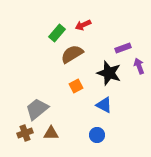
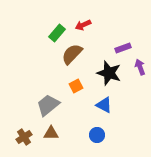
brown semicircle: rotated 15 degrees counterclockwise
purple arrow: moved 1 px right, 1 px down
gray trapezoid: moved 11 px right, 4 px up
brown cross: moved 1 px left, 4 px down; rotated 14 degrees counterclockwise
